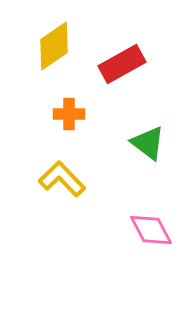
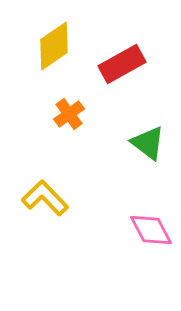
orange cross: rotated 36 degrees counterclockwise
yellow L-shape: moved 17 px left, 19 px down
